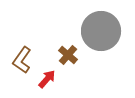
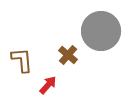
brown L-shape: rotated 140 degrees clockwise
red arrow: moved 1 px right, 6 px down
